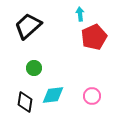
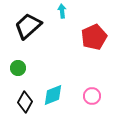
cyan arrow: moved 18 px left, 3 px up
green circle: moved 16 px left
cyan diamond: rotated 15 degrees counterclockwise
black diamond: rotated 20 degrees clockwise
